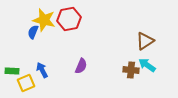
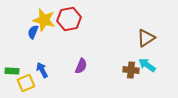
brown triangle: moved 1 px right, 3 px up
